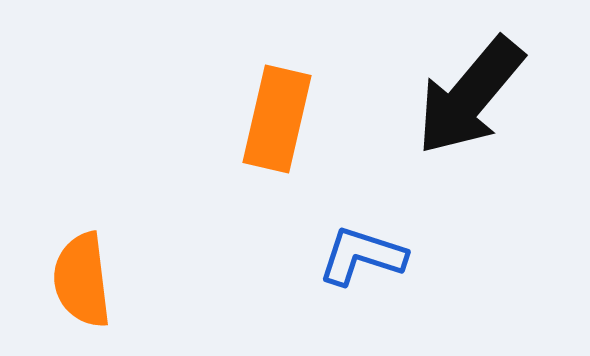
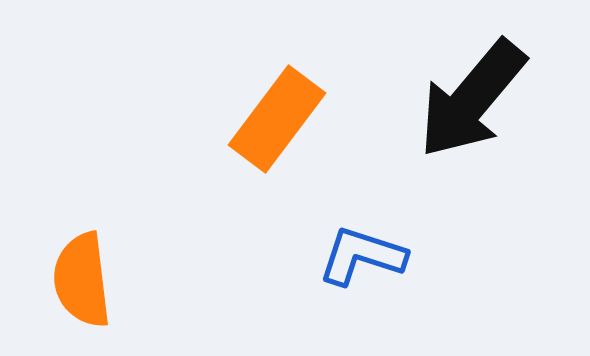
black arrow: moved 2 px right, 3 px down
orange rectangle: rotated 24 degrees clockwise
